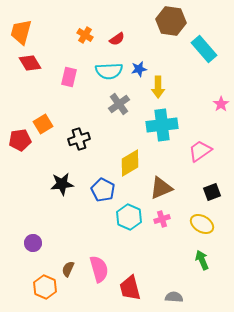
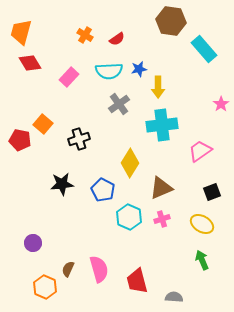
pink rectangle: rotated 30 degrees clockwise
orange square: rotated 18 degrees counterclockwise
red pentagon: rotated 20 degrees clockwise
yellow diamond: rotated 28 degrees counterclockwise
red trapezoid: moved 7 px right, 7 px up
